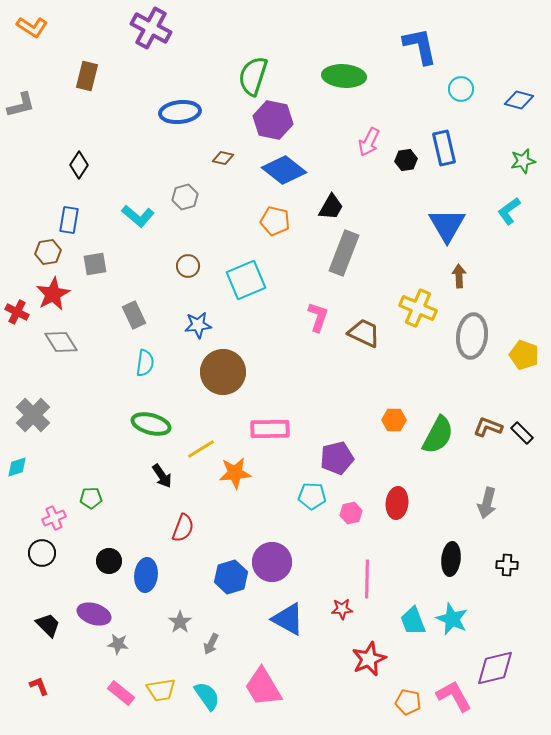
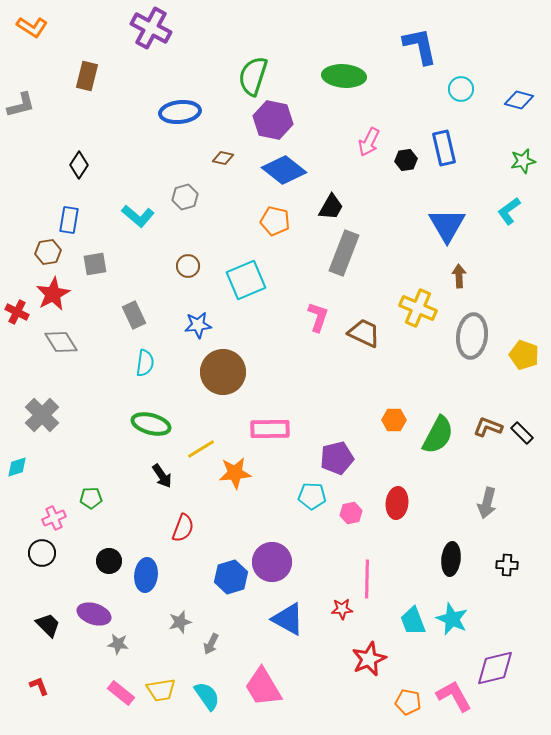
gray cross at (33, 415): moved 9 px right
gray star at (180, 622): rotated 20 degrees clockwise
